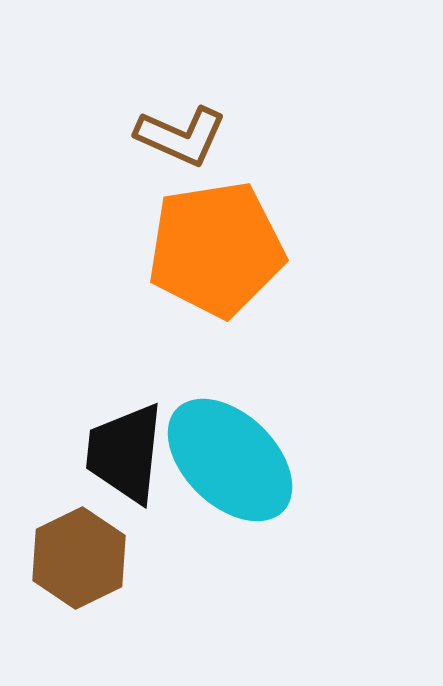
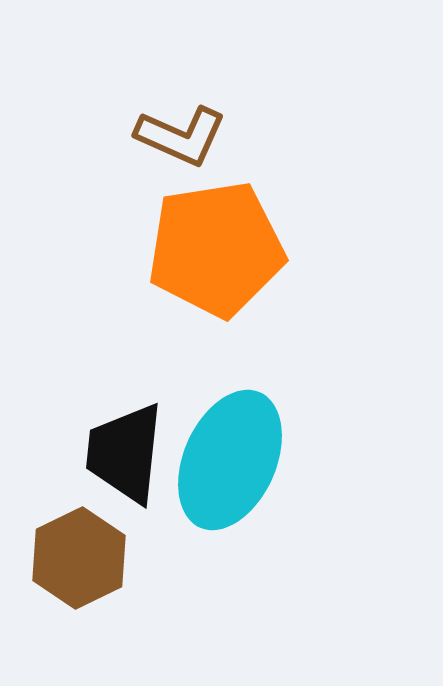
cyan ellipse: rotated 70 degrees clockwise
